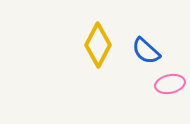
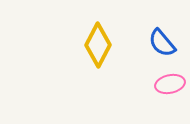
blue semicircle: moved 16 px right, 8 px up; rotated 8 degrees clockwise
